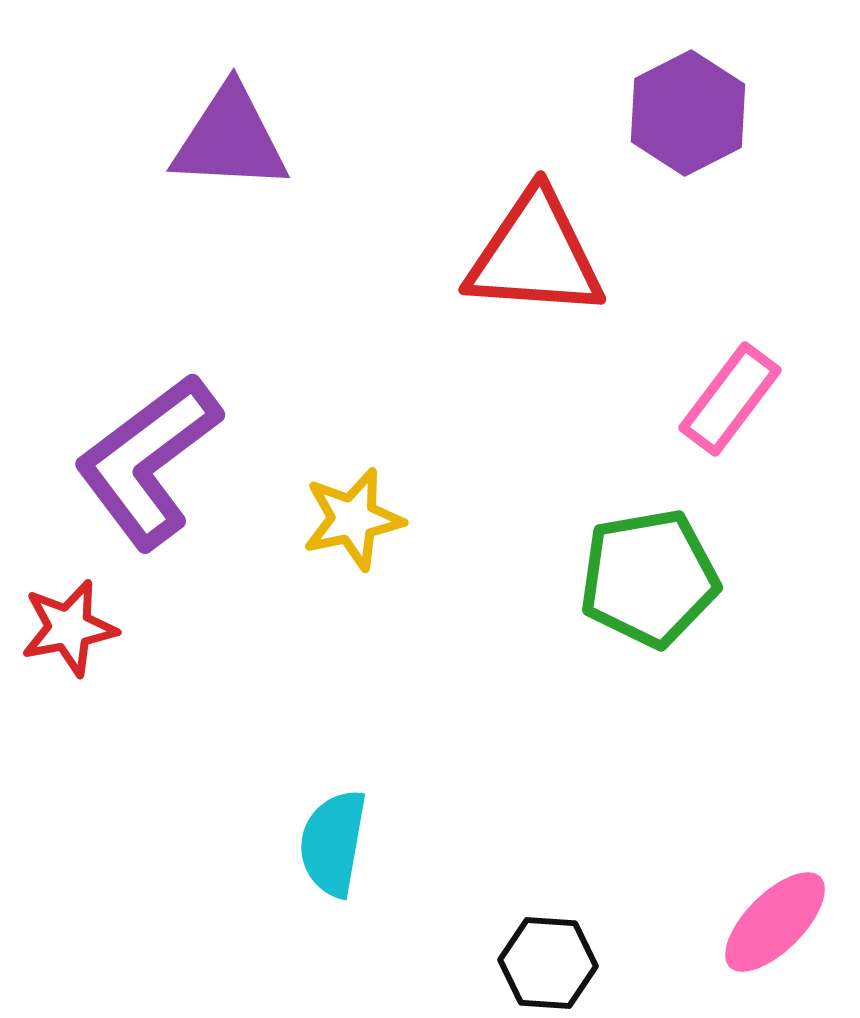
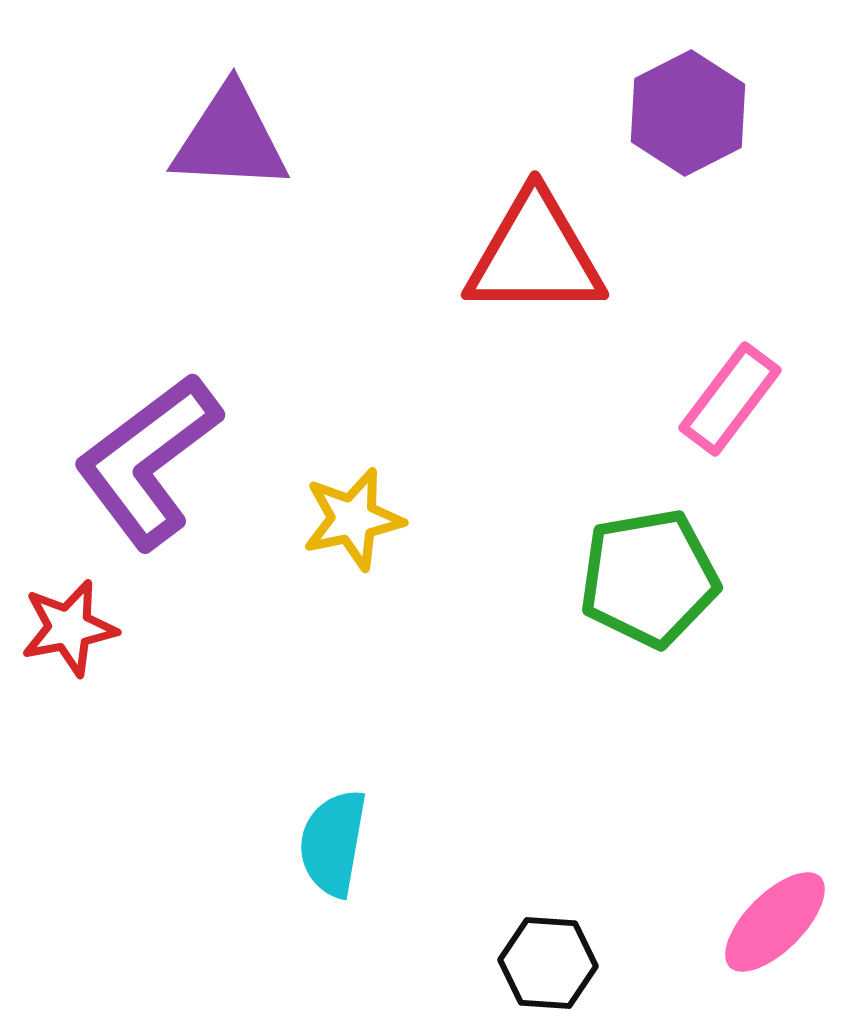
red triangle: rotated 4 degrees counterclockwise
